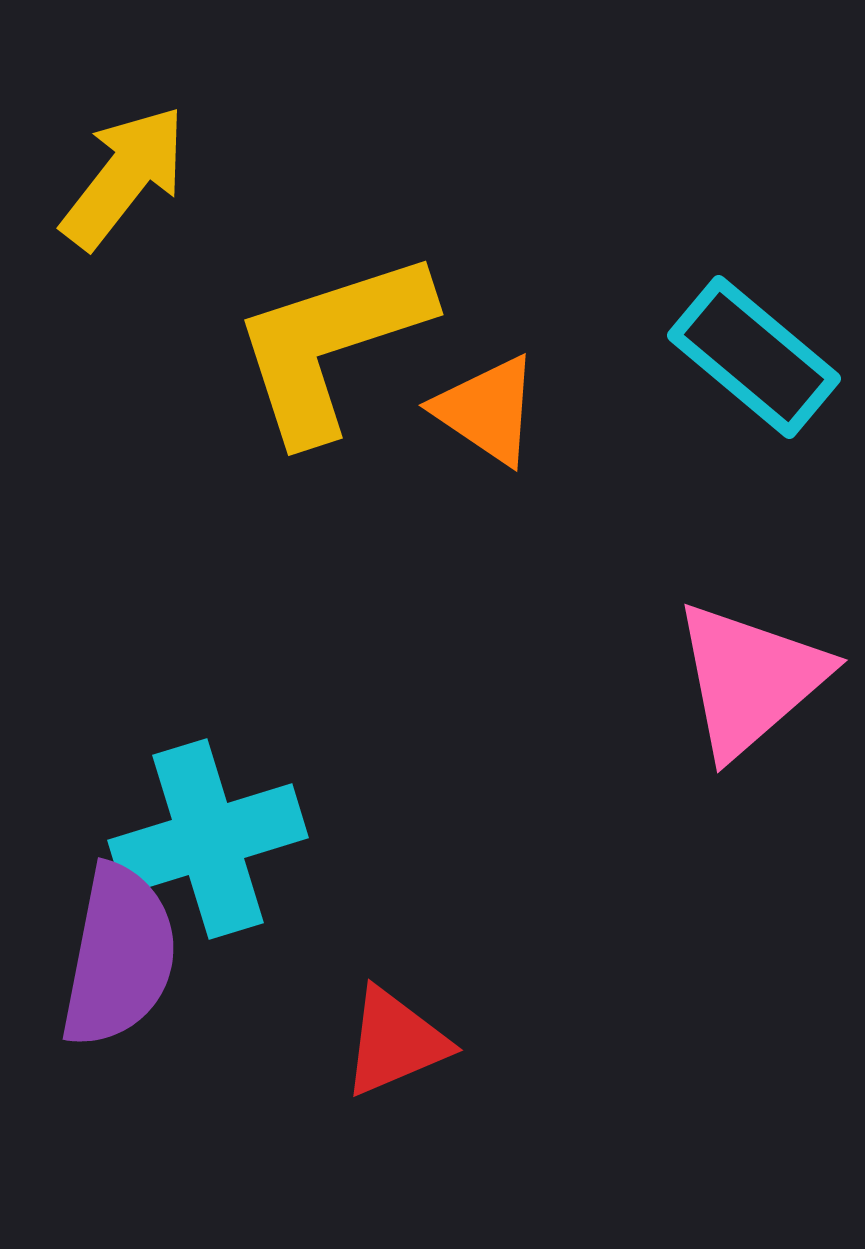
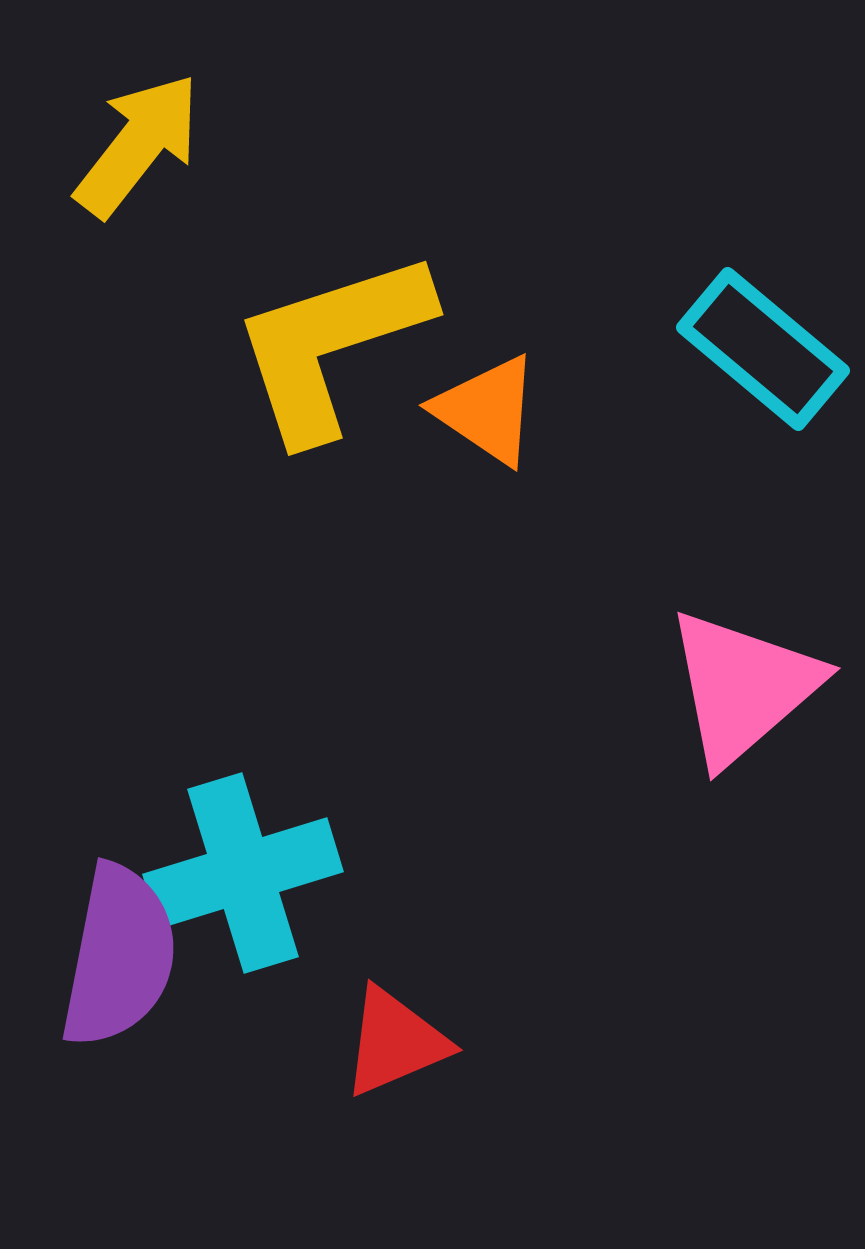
yellow arrow: moved 14 px right, 32 px up
cyan rectangle: moved 9 px right, 8 px up
pink triangle: moved 7 px left, 8 px down
cyan cross: moved 35 px right, 34 px down
